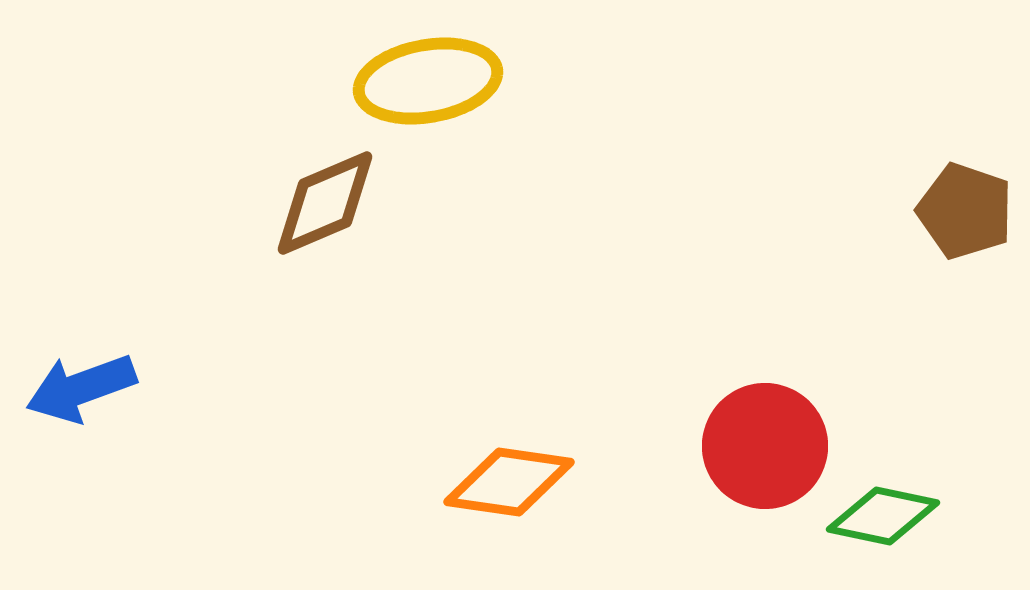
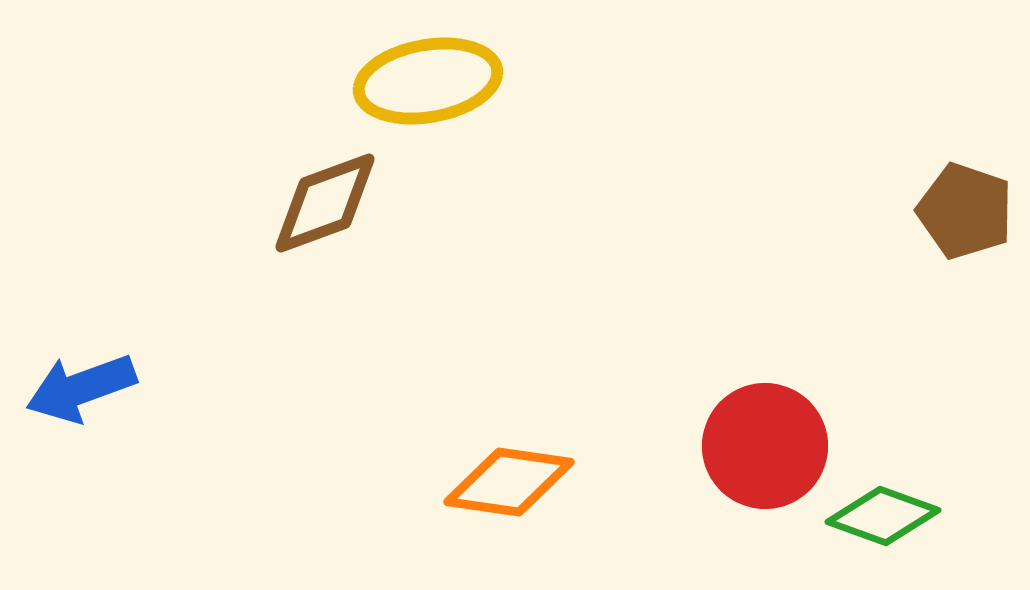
brown diamond: rotated 3 degrees clockwise
green diamond: rotated 8 degrees clockwise
